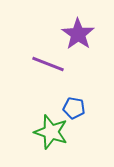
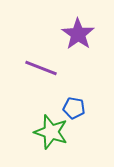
purple line: moved 7 px left, 4 px down
